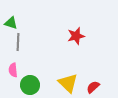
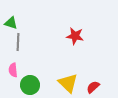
red star: moved 1 px left; rotated 24 degrees clockwise
